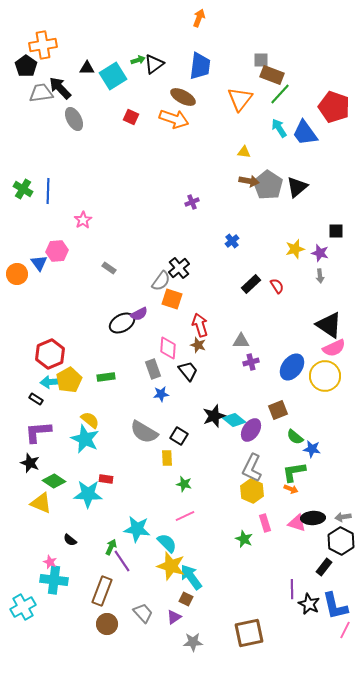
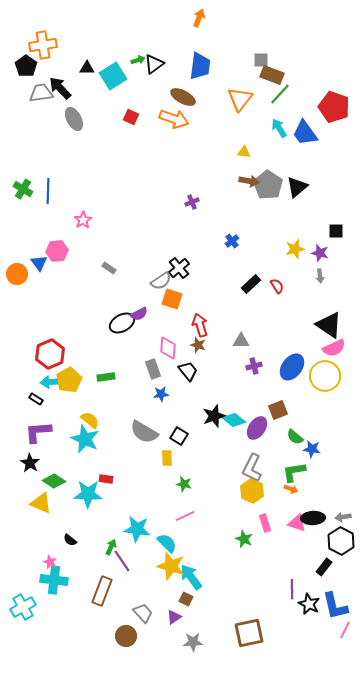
gray semicircle at (161, 281): rotated 20 degrees clockwise
purple cross at (251, 362): moved 3 px right, 4 px down
purple ellipse at (251, 430): moved 6 px right, 2 px up
black star at (30, 463): rotated 12 degrees clockwise
brown circle at (107, 624): moved 19 px right, 12 px down
